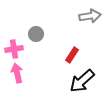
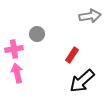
gray circle: moved 1 px right
